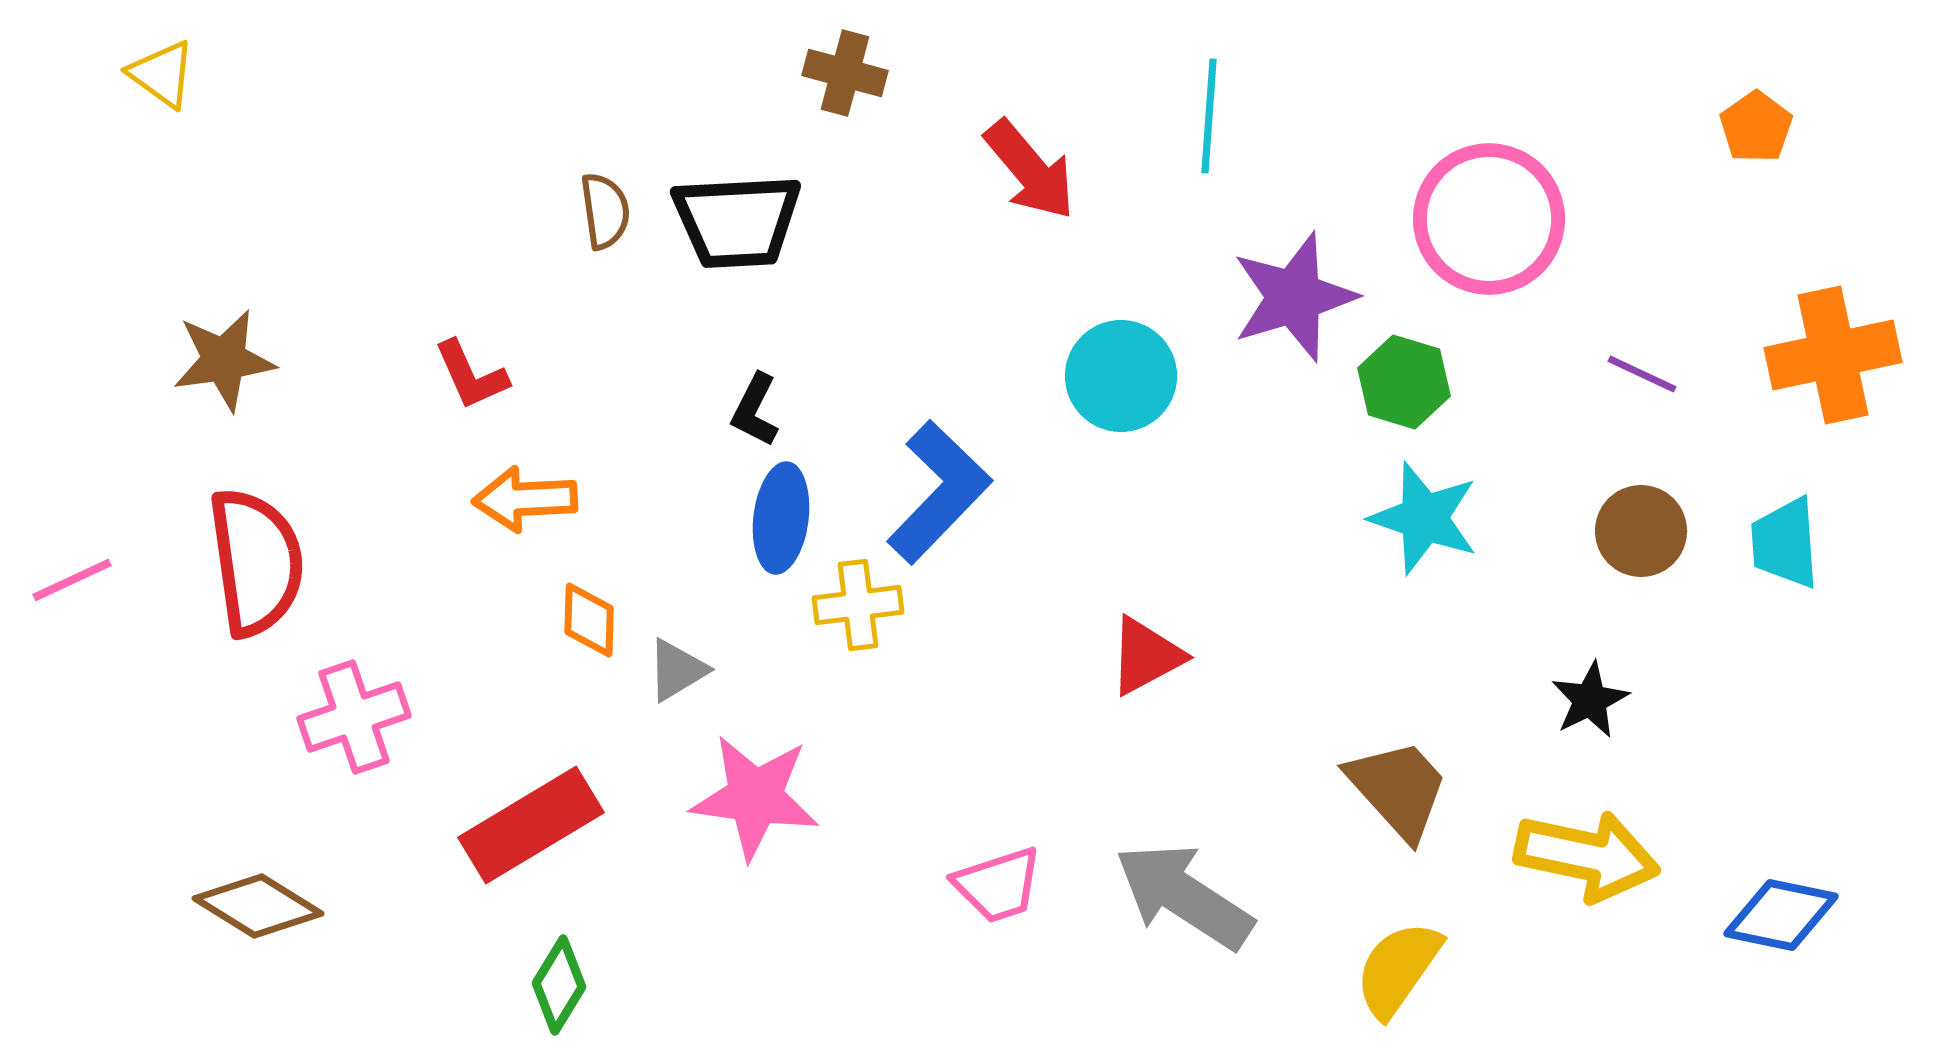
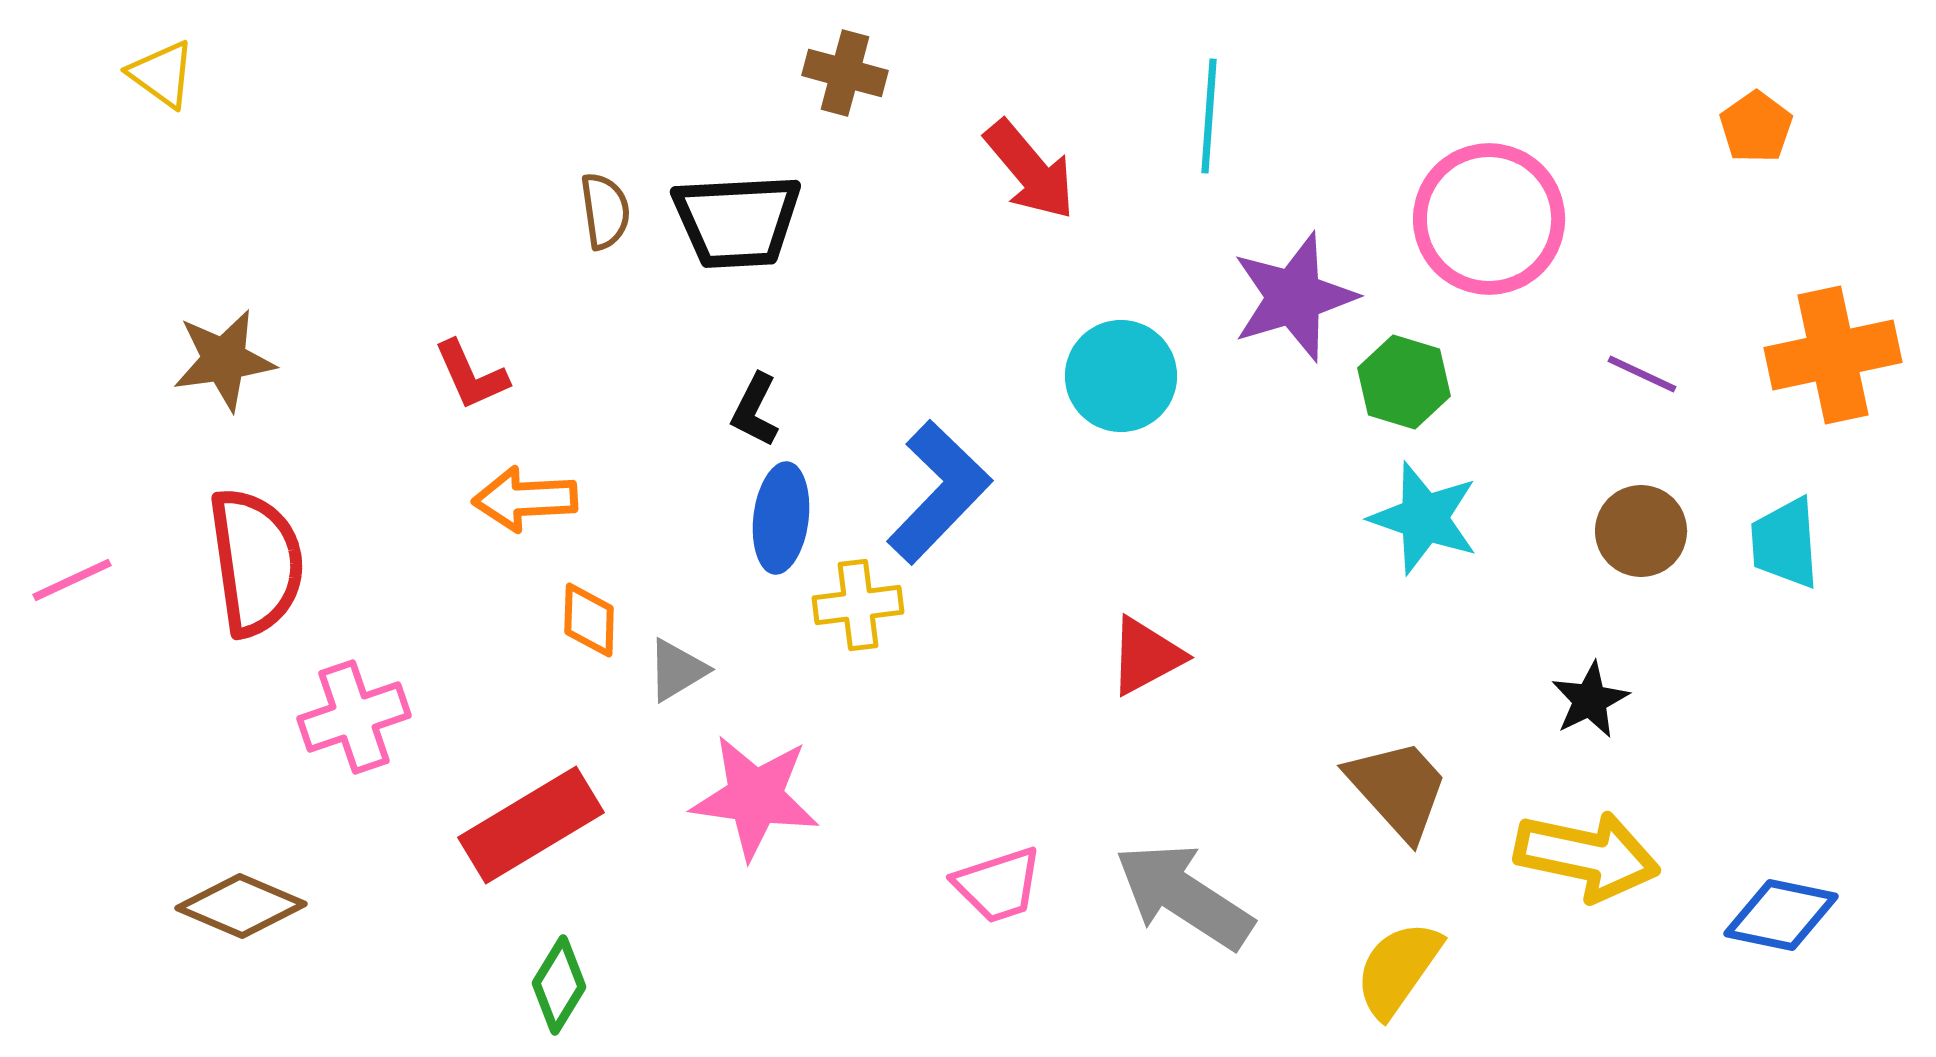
brown diamond: moved 17 px left; rotated 9 degrees counterclockwise
